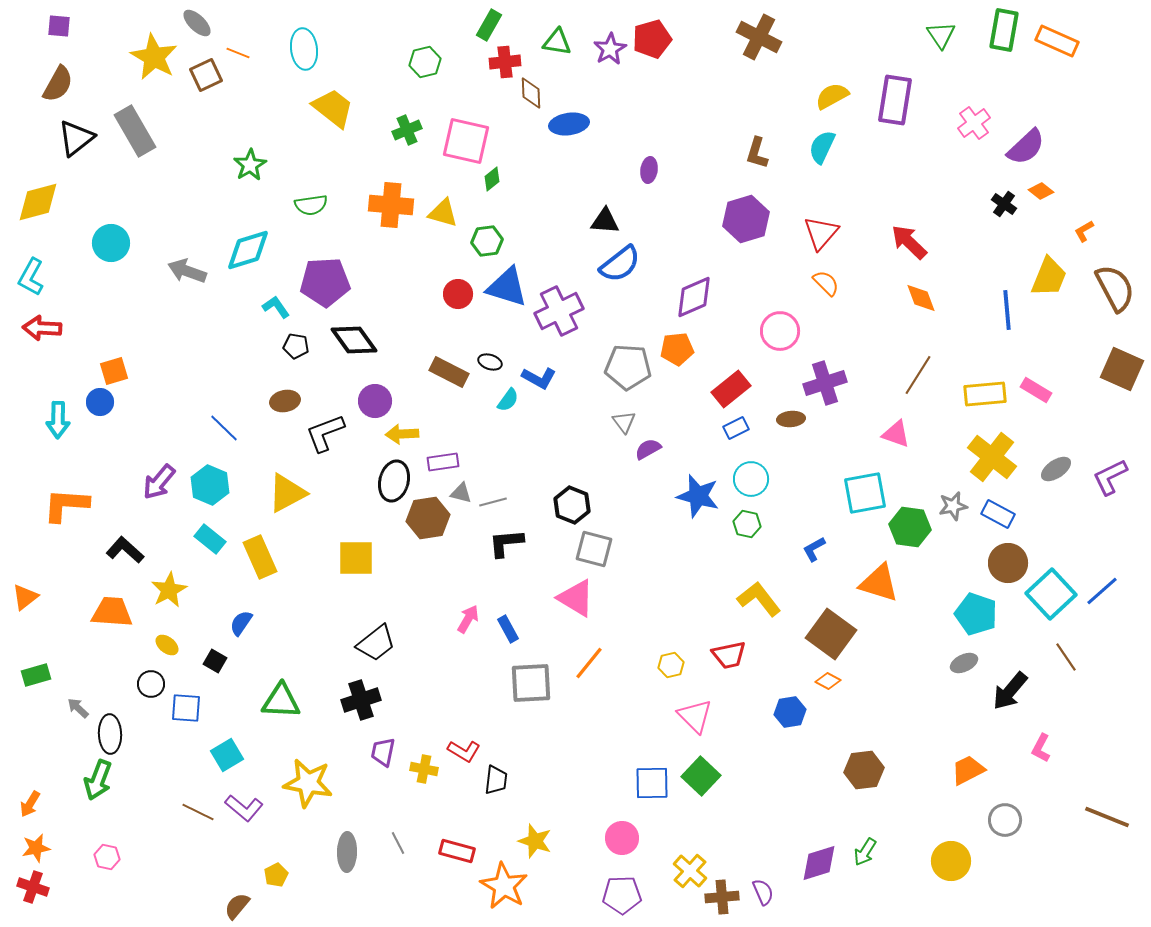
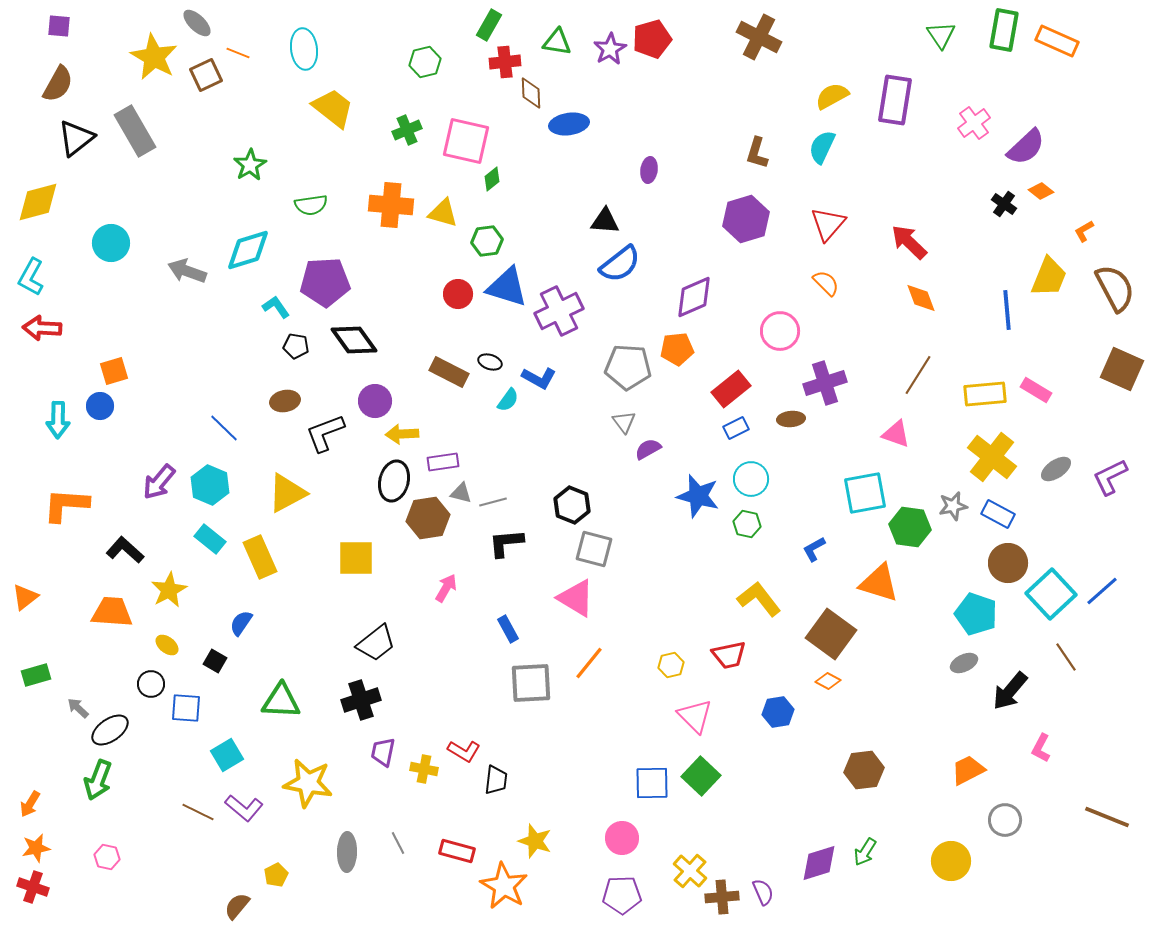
red triangle at (821, 233): moved 7 px right, 9 px up
blue circle at (100, 402): moved 4 px down
pink arrow at (468, 619): moved 22 px left, 31 px up
blue hexagon at (790, 712): moved 12 px left
black ellipse at (110, 734): moved 4 px up; rotated 57 degrees clockwise
